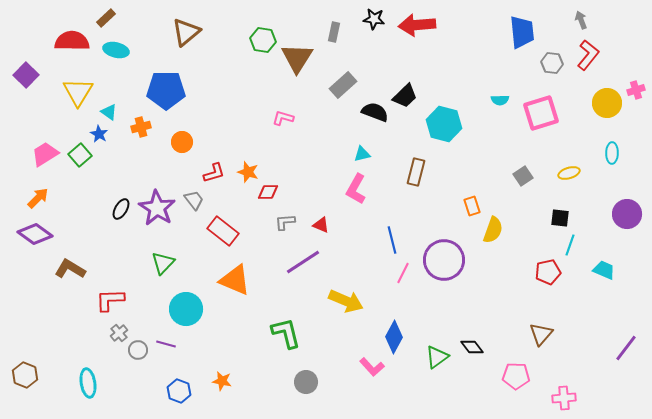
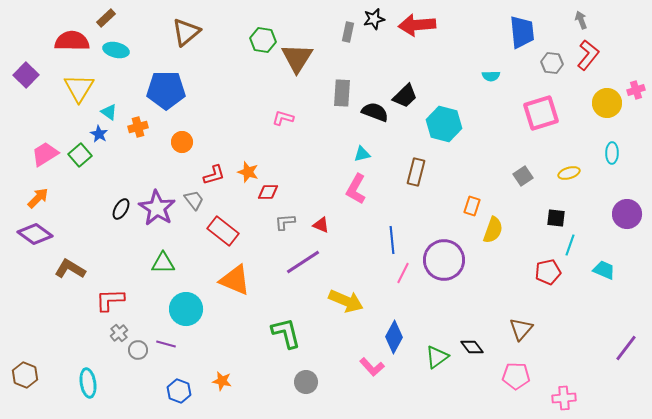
black star at (374, 19): rotated 20 degrees counterclockwise
gray rectangle at (334, 32): moved 14 px right
gray rectangle at (343, 85): moved 1 px left, 8 px down; rotated 44 degrees counterclockwise
yellow triangle at (78, 92): moved 1 px right, 4 px up
cyan semicircle at (500, 100): moved 9 px left, 24 px up
orange cross at (141, 127): moved 3 px left
red L-shape at (214, 173): moved 2 px down
orange rectangle at (472, 206): rotated 36 degrees clockwise
black square at (560, 218): moved 4 px left
blue line at (392, 240): rotated 8 degrees clockwise
green triangle at (163, 263): rotated 45 degrees clockwise
brown triangle at (541, 334): moved 20 px left, 5 px up
